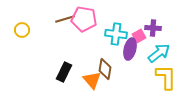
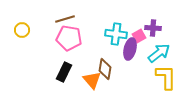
pink pentagon: moved 15 px left, 19 px down
